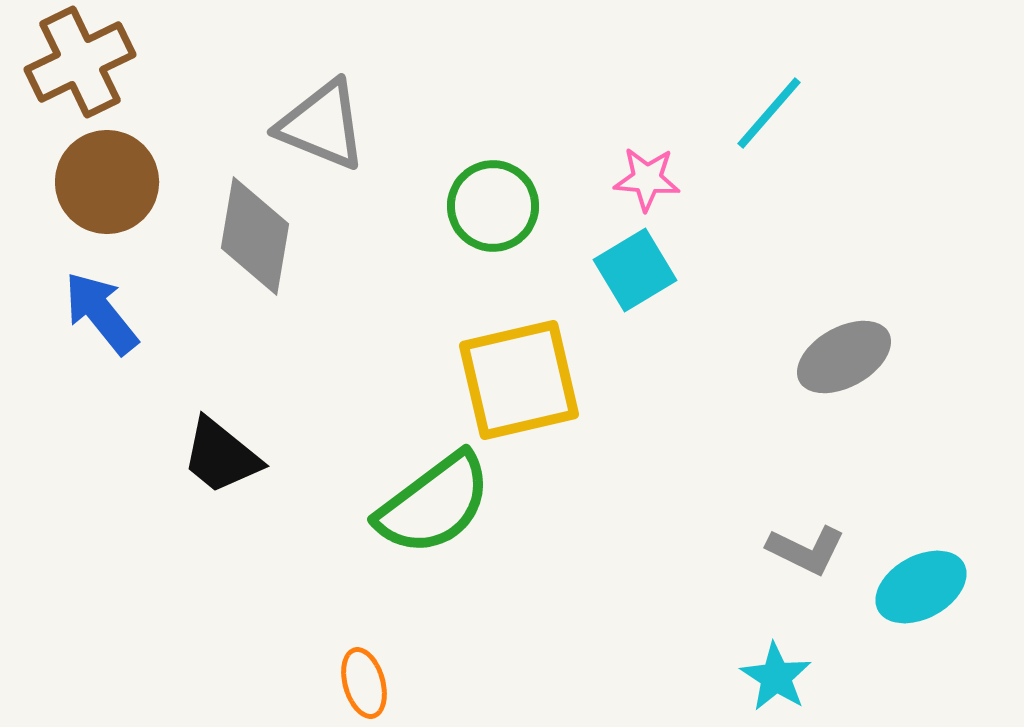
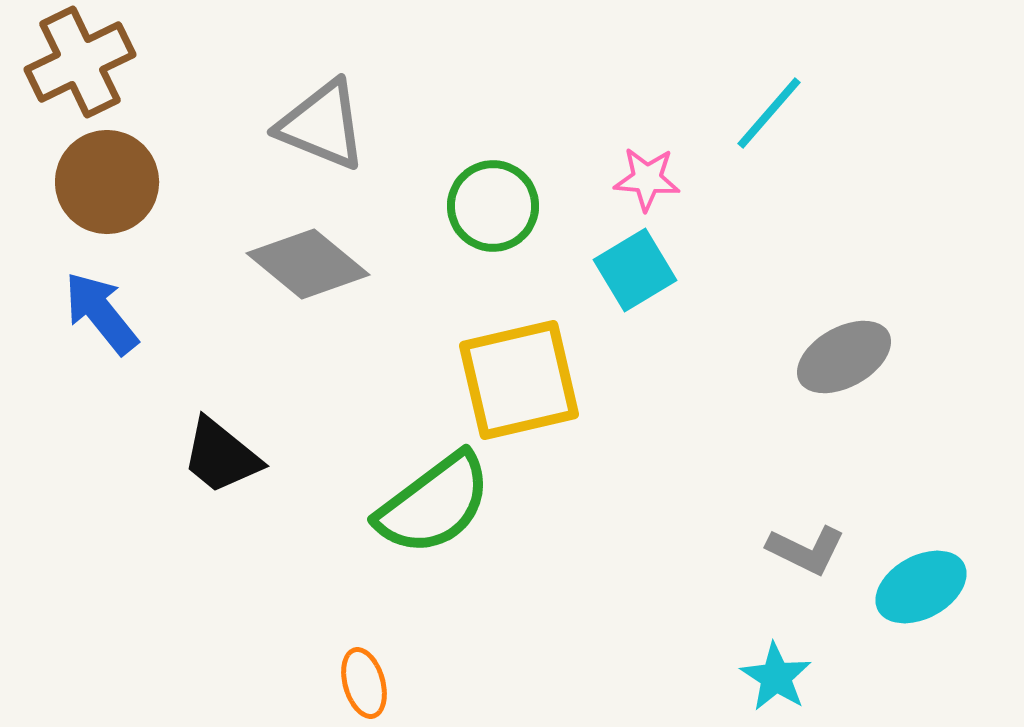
gray diamond: moved 53 px right, 28 px down; rotated 60 degrees counterclockwise
